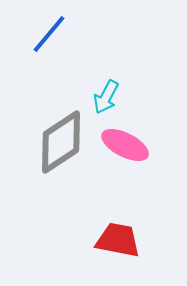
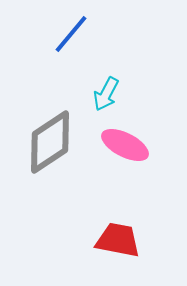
blue line: moved 22 px right
cyan arrow: moved 3 px up
gray diamond: moved 11 px left
